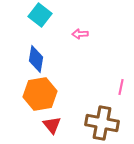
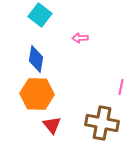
pink arrow: moved 4 px down
orange hexagon: moved 3 px left; rotated 12 degrees clockwise
